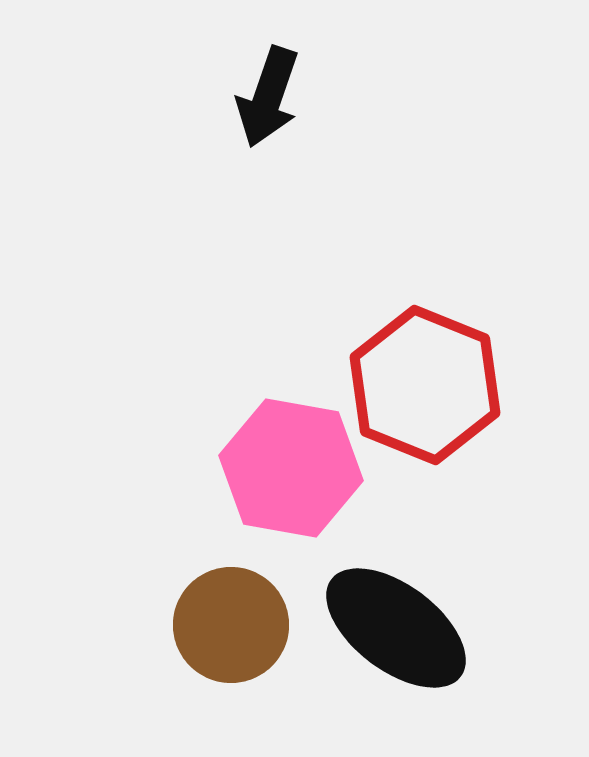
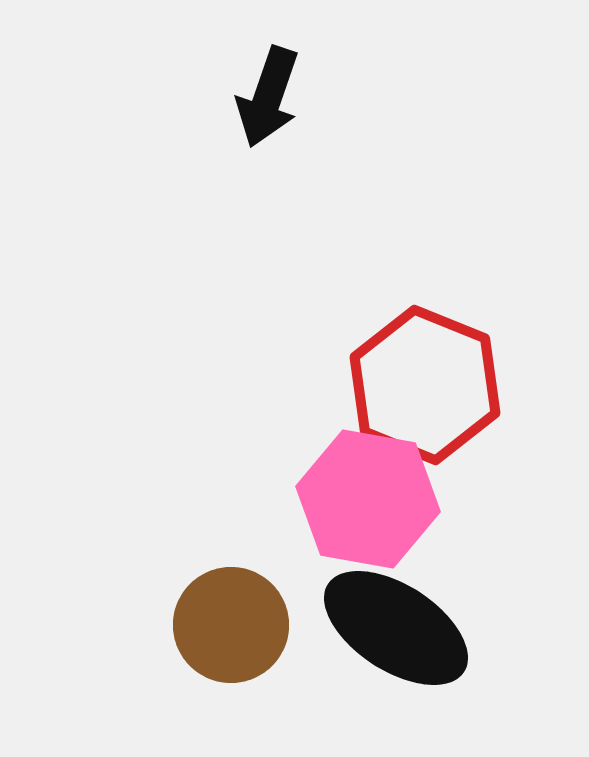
pink hexagon: moved 77 px right, 31 px down
black ellipse: rotated 4 degrees counterclockwise
